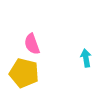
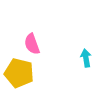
yellow pentagon: moved 5 px left
